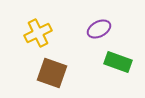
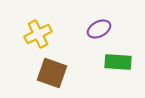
yellow cross: moved 1 px down
green rectangle: rotated 16 degrees counterclockwise
